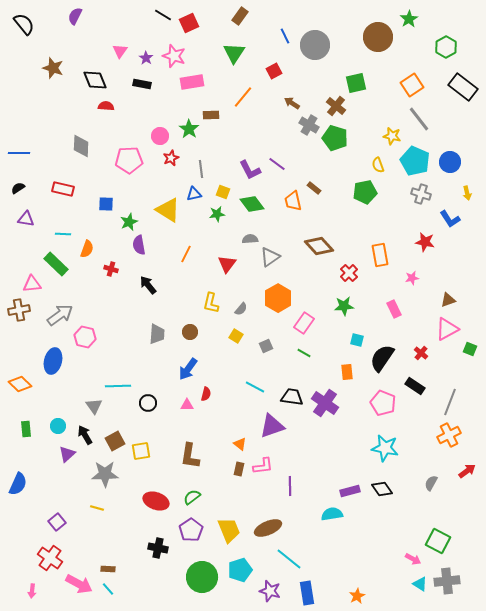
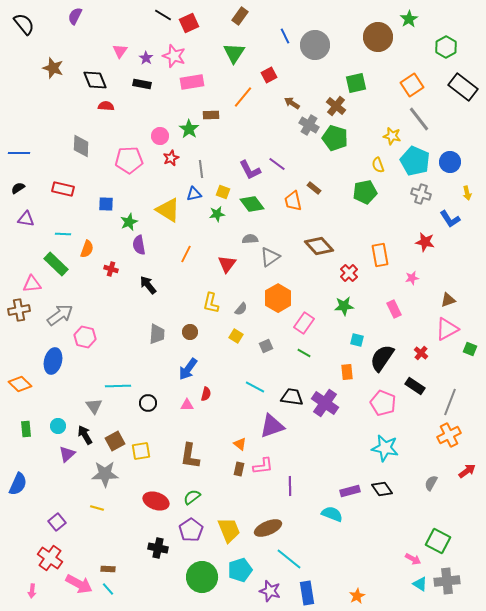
red square at (274, 71): moved 5 px left, 4 px down
cyan semicircle at (332, 514): rotated 30 degrees clockwise
